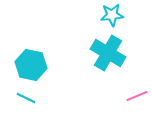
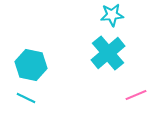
cyan cross: rotated 20 degrees clockwise
pink line: moved 1 px left, 1 px up
